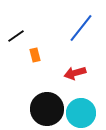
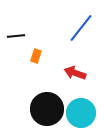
black line: rotated 30 degrees clockwise
orange rectangle: moved 1 px right, 1 px down; rotated 32 degrees clockwise
red arrow: rotated 35 degrees clockwise
